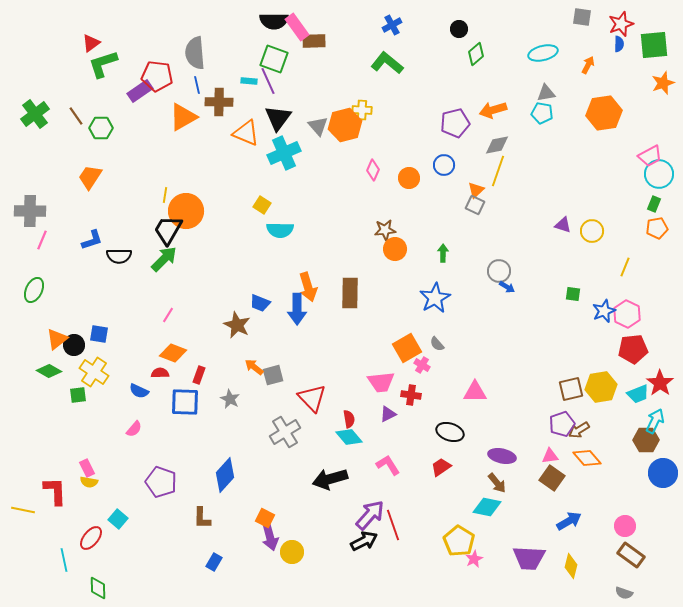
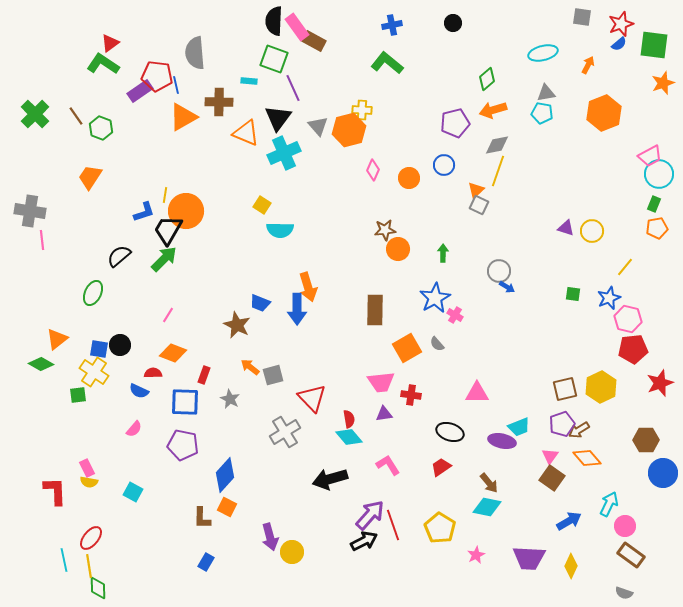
black semicircle at (274, 21): rotated 92 degrees clockwise
blue cross at (392, 25): rotated 18 degrees clockwise
black circle at (459, 29): moved 6 px left, 6 px up
brown rectangle at (314, 41): rotated 30 degrees clockwise
red triangle at (91, 43): moved 19 px right
blue semicircle at (619, 44): rotated 49 degrees clockwise
green square at (654, 45): rotated 12 degrees clockwise
green diamond at (476, 54): moved 11 px right, 25 px down
green L-shape at (103, 64): rotated 52 degrees clockwise
purple line at (268, 81): moved 25 px right, 7 px down
blue line at (197, 85): moved 21 px left
orange hexagon at (604, 113): rotated 12 degrees counterclockwise
green cross at (35, 114): rotated 8 degrees counterclockwise
orange hexagon at (345, 125): moved 4 px right, 5 px down
green hexagon at (101, 128): rotated 20 degrees clockwise
gray square at (475, 205): moved 4 px right
gray cross at (30, 211): rotated 8 degrees clockwise
purple triangle at (563, 225): moved 3 px right, 3 px down
pink line at (42, 240): rotated 30 degrees counterclockwise
blue L-shape at (92, 240): moved 52 px right, 28 px up
orange circle at (395, 249): moved 3 px right
black semicircle at (119, 256): rotated 140 degrees clockwise
yellow line at (625, 267): rotated 18 degrees clockwise
green ellipse at (34, 290): moved 59 px right, 3 px down
brown rectangle at (350, 293): moved 25 px right, 17 px down
blue star at (604, 311): moved 5 px right, 13 px up
pink hexagon at (627, 314): moved 1 px right, 5 px down; rotated 12 degrees counterclockwise
blue square at (99, 334): moved 15 px down
black circle at (74, 345): moved 46 px right
pink cross at (422, 365): moved 33 px right, 50 px up
orange arrow at (254, 367): moved 4 px left
green diamond at (49, 371): moved 8 px left, 7 px up
red semicircle at (160, 373): moved 7 px left
red rectangle at (199, 375): moved 5 px right
red star at (660, 383): rotated 16 degrees clockwise
yellow hexagon at (601, 387): rotated 16 degrees counterclockwise
brown square at (571, 389): moved 6 px left
pink triangle at (475, 392): moved 2 px right, 1 px down
cyan trapezoid at (638, 394): moved 119 px left, 33 px down
purple triangle at (388, 414): moved 4 px left; rotated 18 degrees clockwise
cyan arrow at (655, 421): moved 46 px left, 83 px down
purple ellipse at (502, 456): moved 15 px up
pink triangle at (550, 456): rotated 48 degrees counterclockwise
purple pentagon at (161, 482): moved 22 px right, 37 px up; rotated 8 degrees counterclockwise
brown arrow at (497, 483): moved 8 px left
yellow line at (23, 510): moved 66 px right, 56 px down; rotated 70 degrees clockwise
orange square at (265, 518): moved 38 px left, 11 px up
cyan square at (118, 519): moved 15 px right, 27 px up; rotated 12 degrees counterclockwise
yellow pentagon at (459, 541): moved 19 px left, 13 px up
pink star at (474, 559): moved 2 px right, 4 px up
blue rectangle at (214, 562): moved 8 px left
yellow diamond at (571, 566): rotated 10 degrees clockwise
